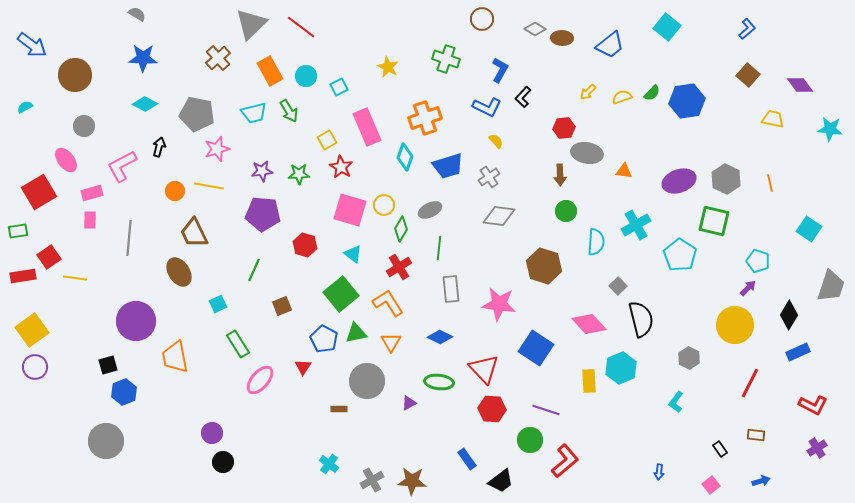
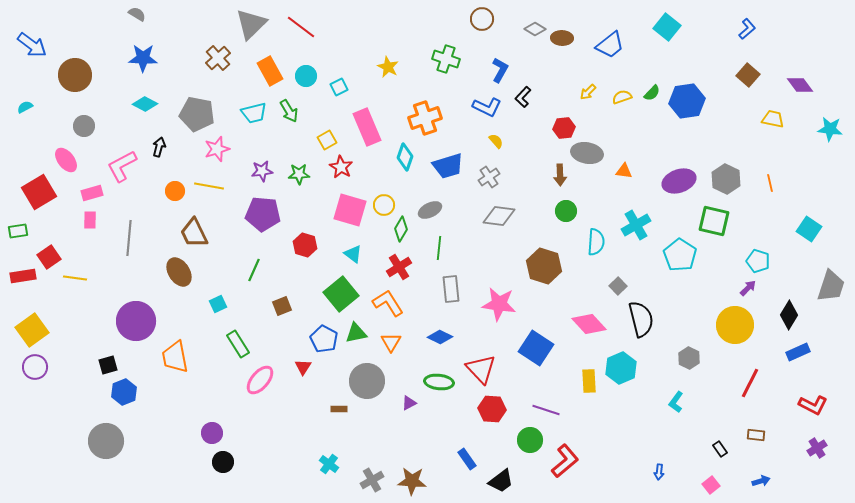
red triangle at (484, 369): moved 3 px left
